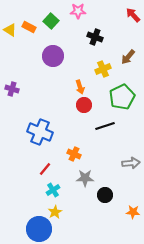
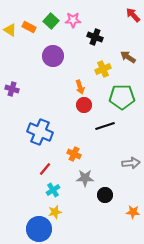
pink star: moved 5 px left, 9 px down
brown arrow: rotated 84 degrees clockwise
green pentagon: rotated 25 degrees clockwise
yellow star: rotated 16 degrees clockwise
